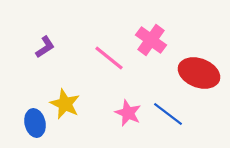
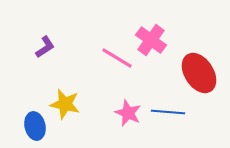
pink line: moved 8 px right; rotated 8 degrees counterclockwise
red ellipse: rotated 36 degrees clockwise
yellow star: rotated 12 degrees counterclockwise
blue line: moved 2 px up; rotated 32 degrees counterclockwise
blue ellipse: moved 3 px down
